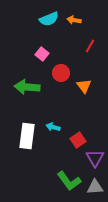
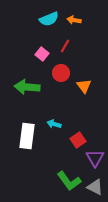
red line: moved 25 px left
cyan arrow: moved 1 px right, 3 px up
gray triangle: rotated 30 degrees clockwise
